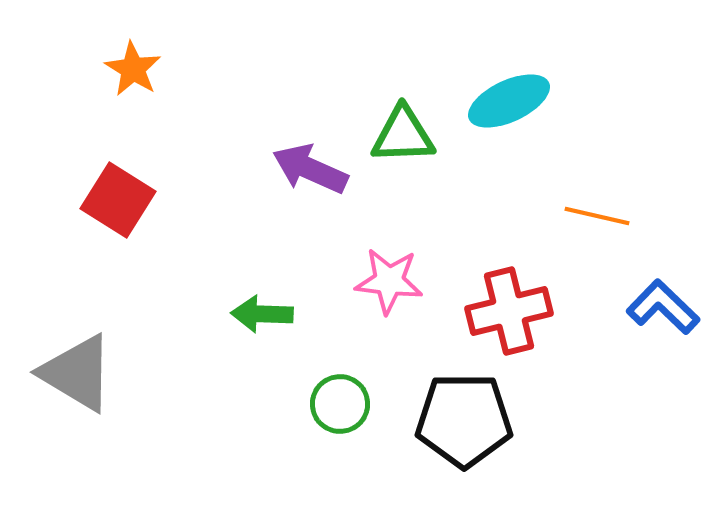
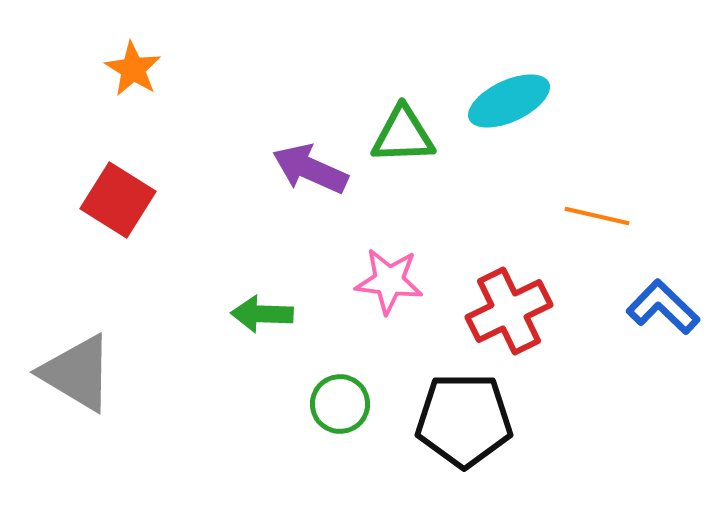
red cross: rotated 12 degrees counterclockwise
